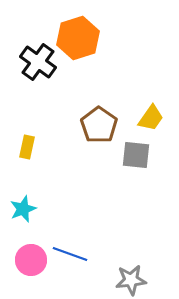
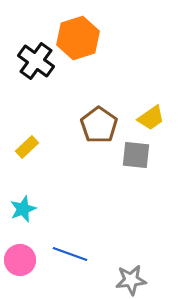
black cross: moved 2 px left, 1 px up
yellow trapezoid: rotated 20 degrees clockwise
yellow rectangle: rotated 35 degrees clockwise
pink circle: moved 11 px left
